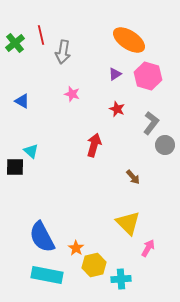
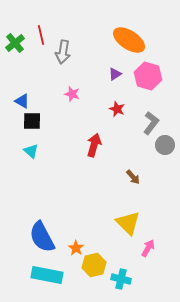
black square: moved 17 px right, 46 px up
cyan cross: rotated 18 degrees clockwise
